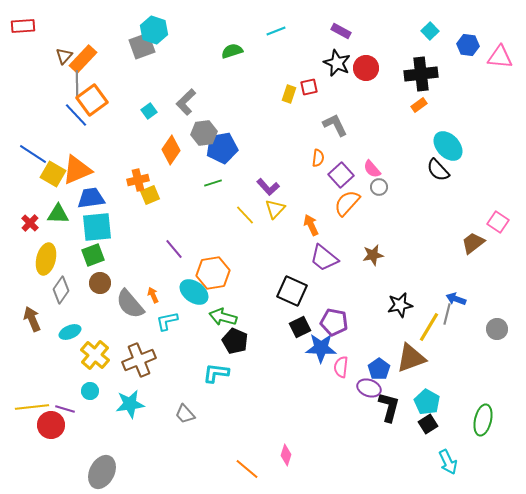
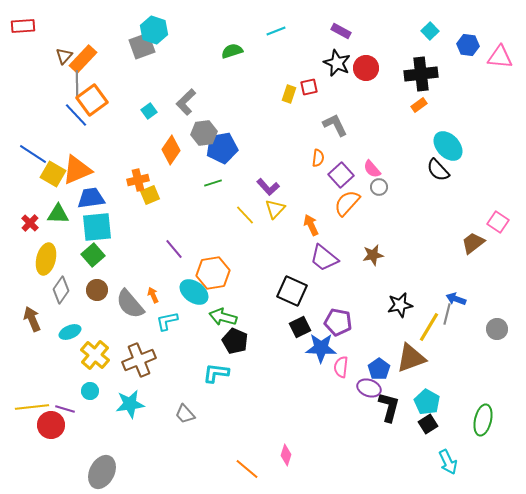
green square at (93, 255): rotated 20 degrees counterclockwise
brown circle at (100, 283): moved 3 px left, 7 px down
purple pentagon at (334, 322): moved 4 px right
